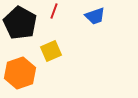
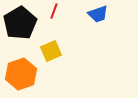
blue trapezoid: moved 3 px right, 2 px up
black pentagon: rotated 12 degrees clockwise
orange hexagon: moved 1 px right, 1 px down
